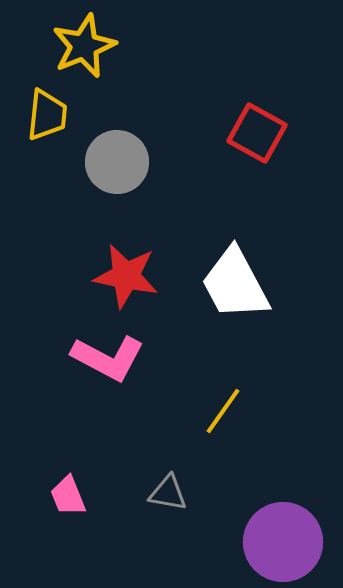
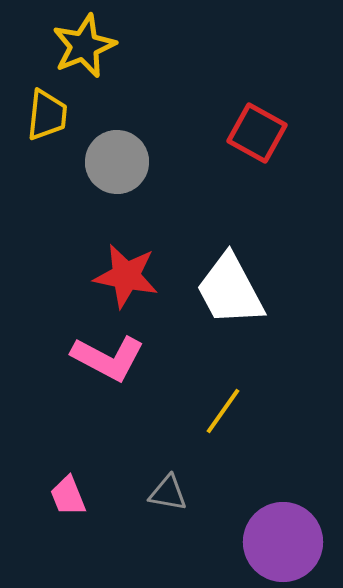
white trapezoid: moved 5 px left, 6 px down
